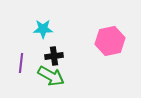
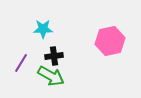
purple line: rotated 24 degrees clockwise
